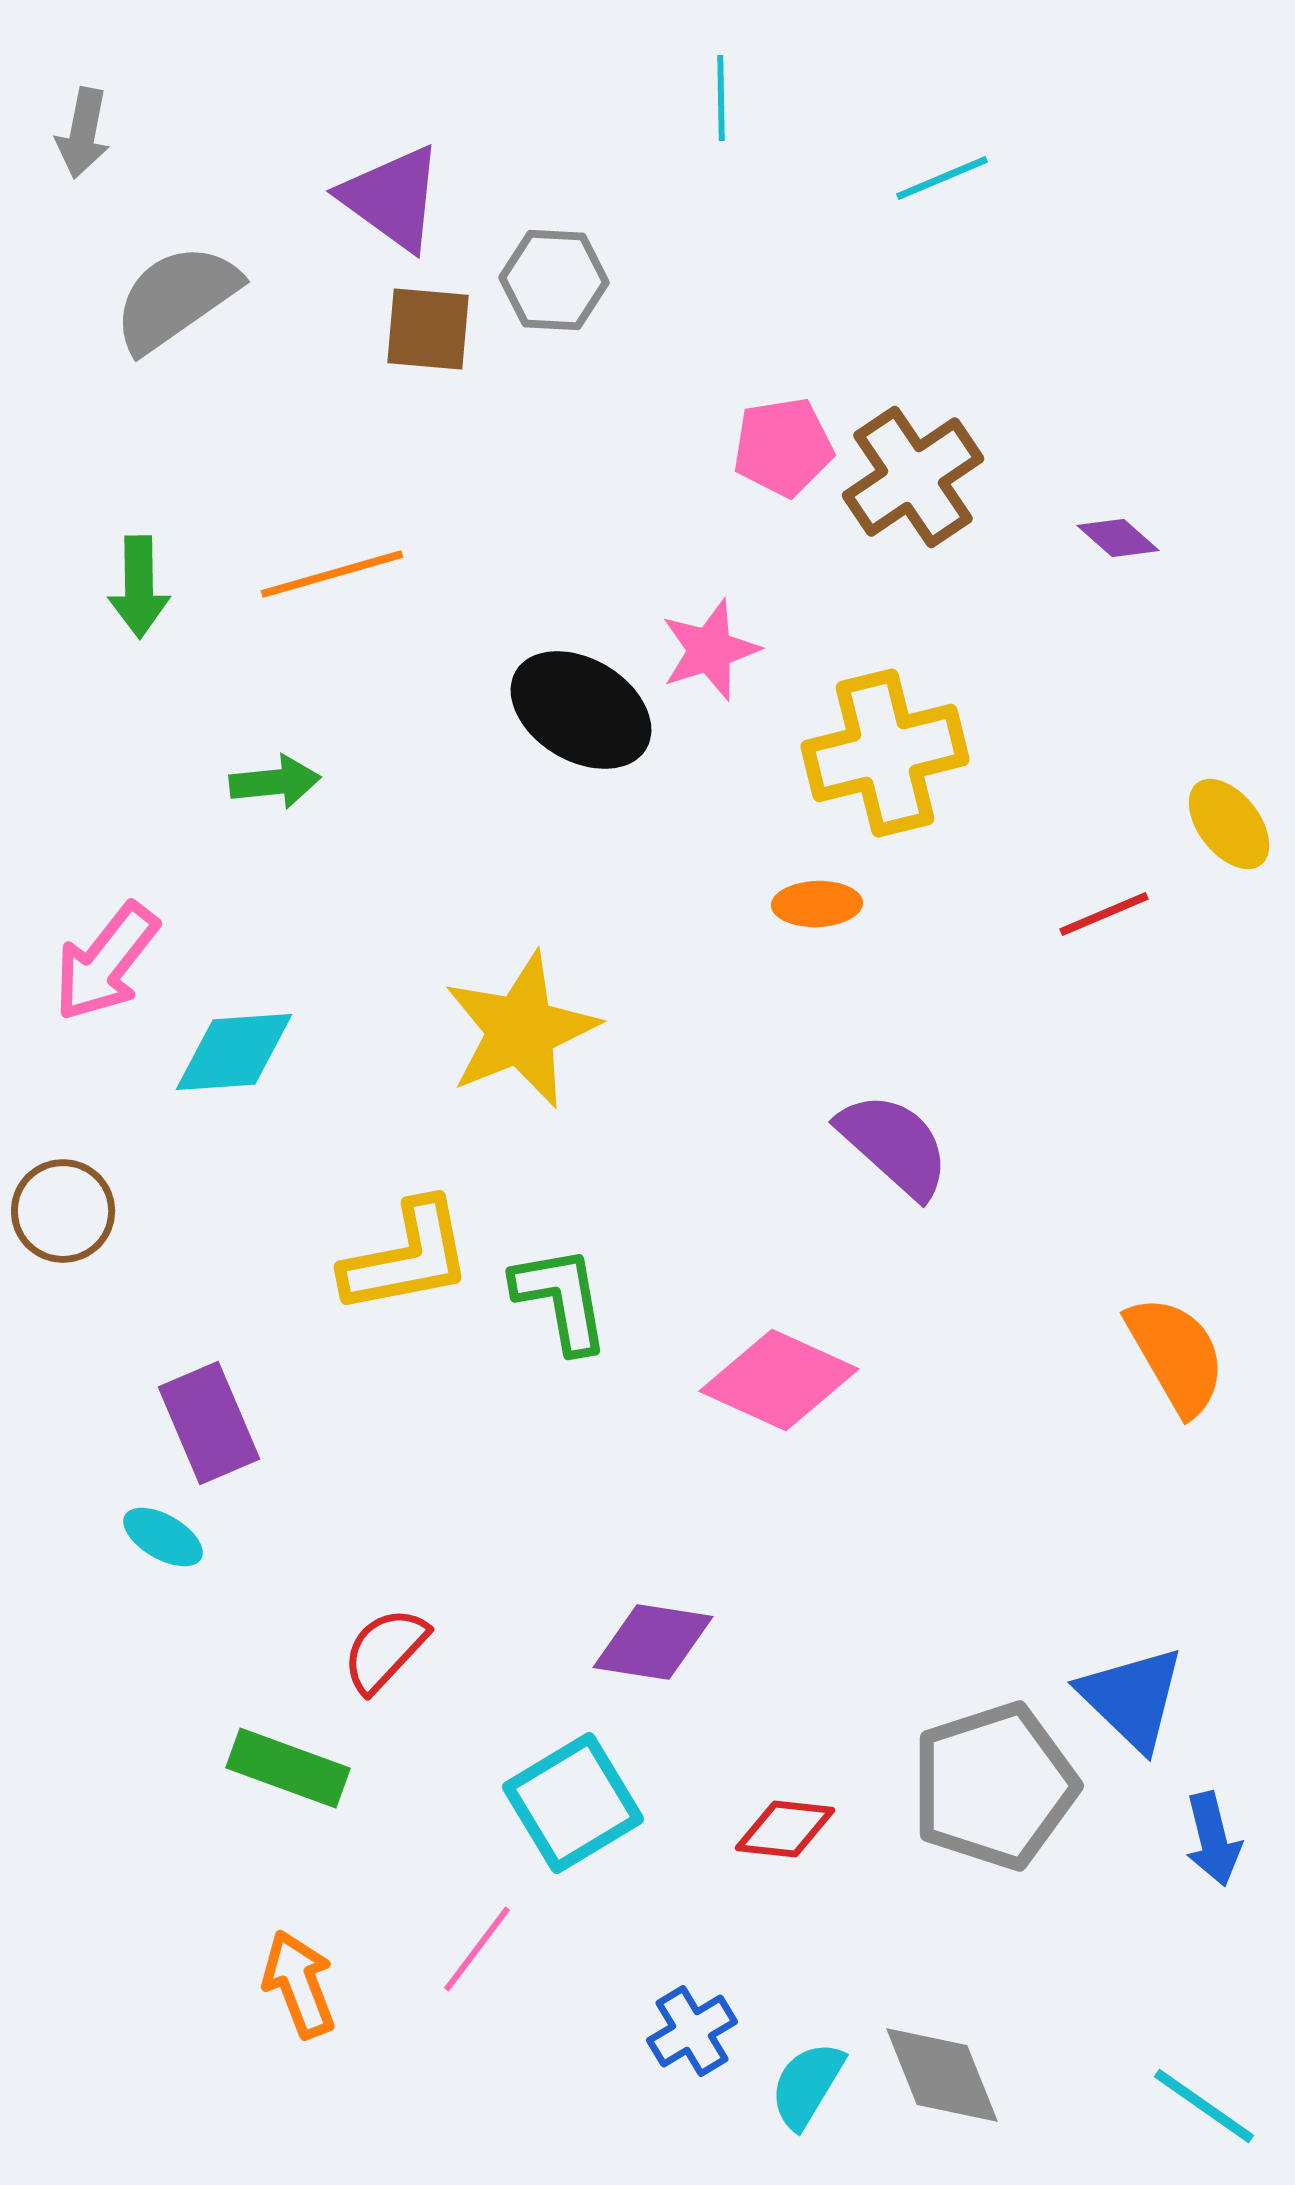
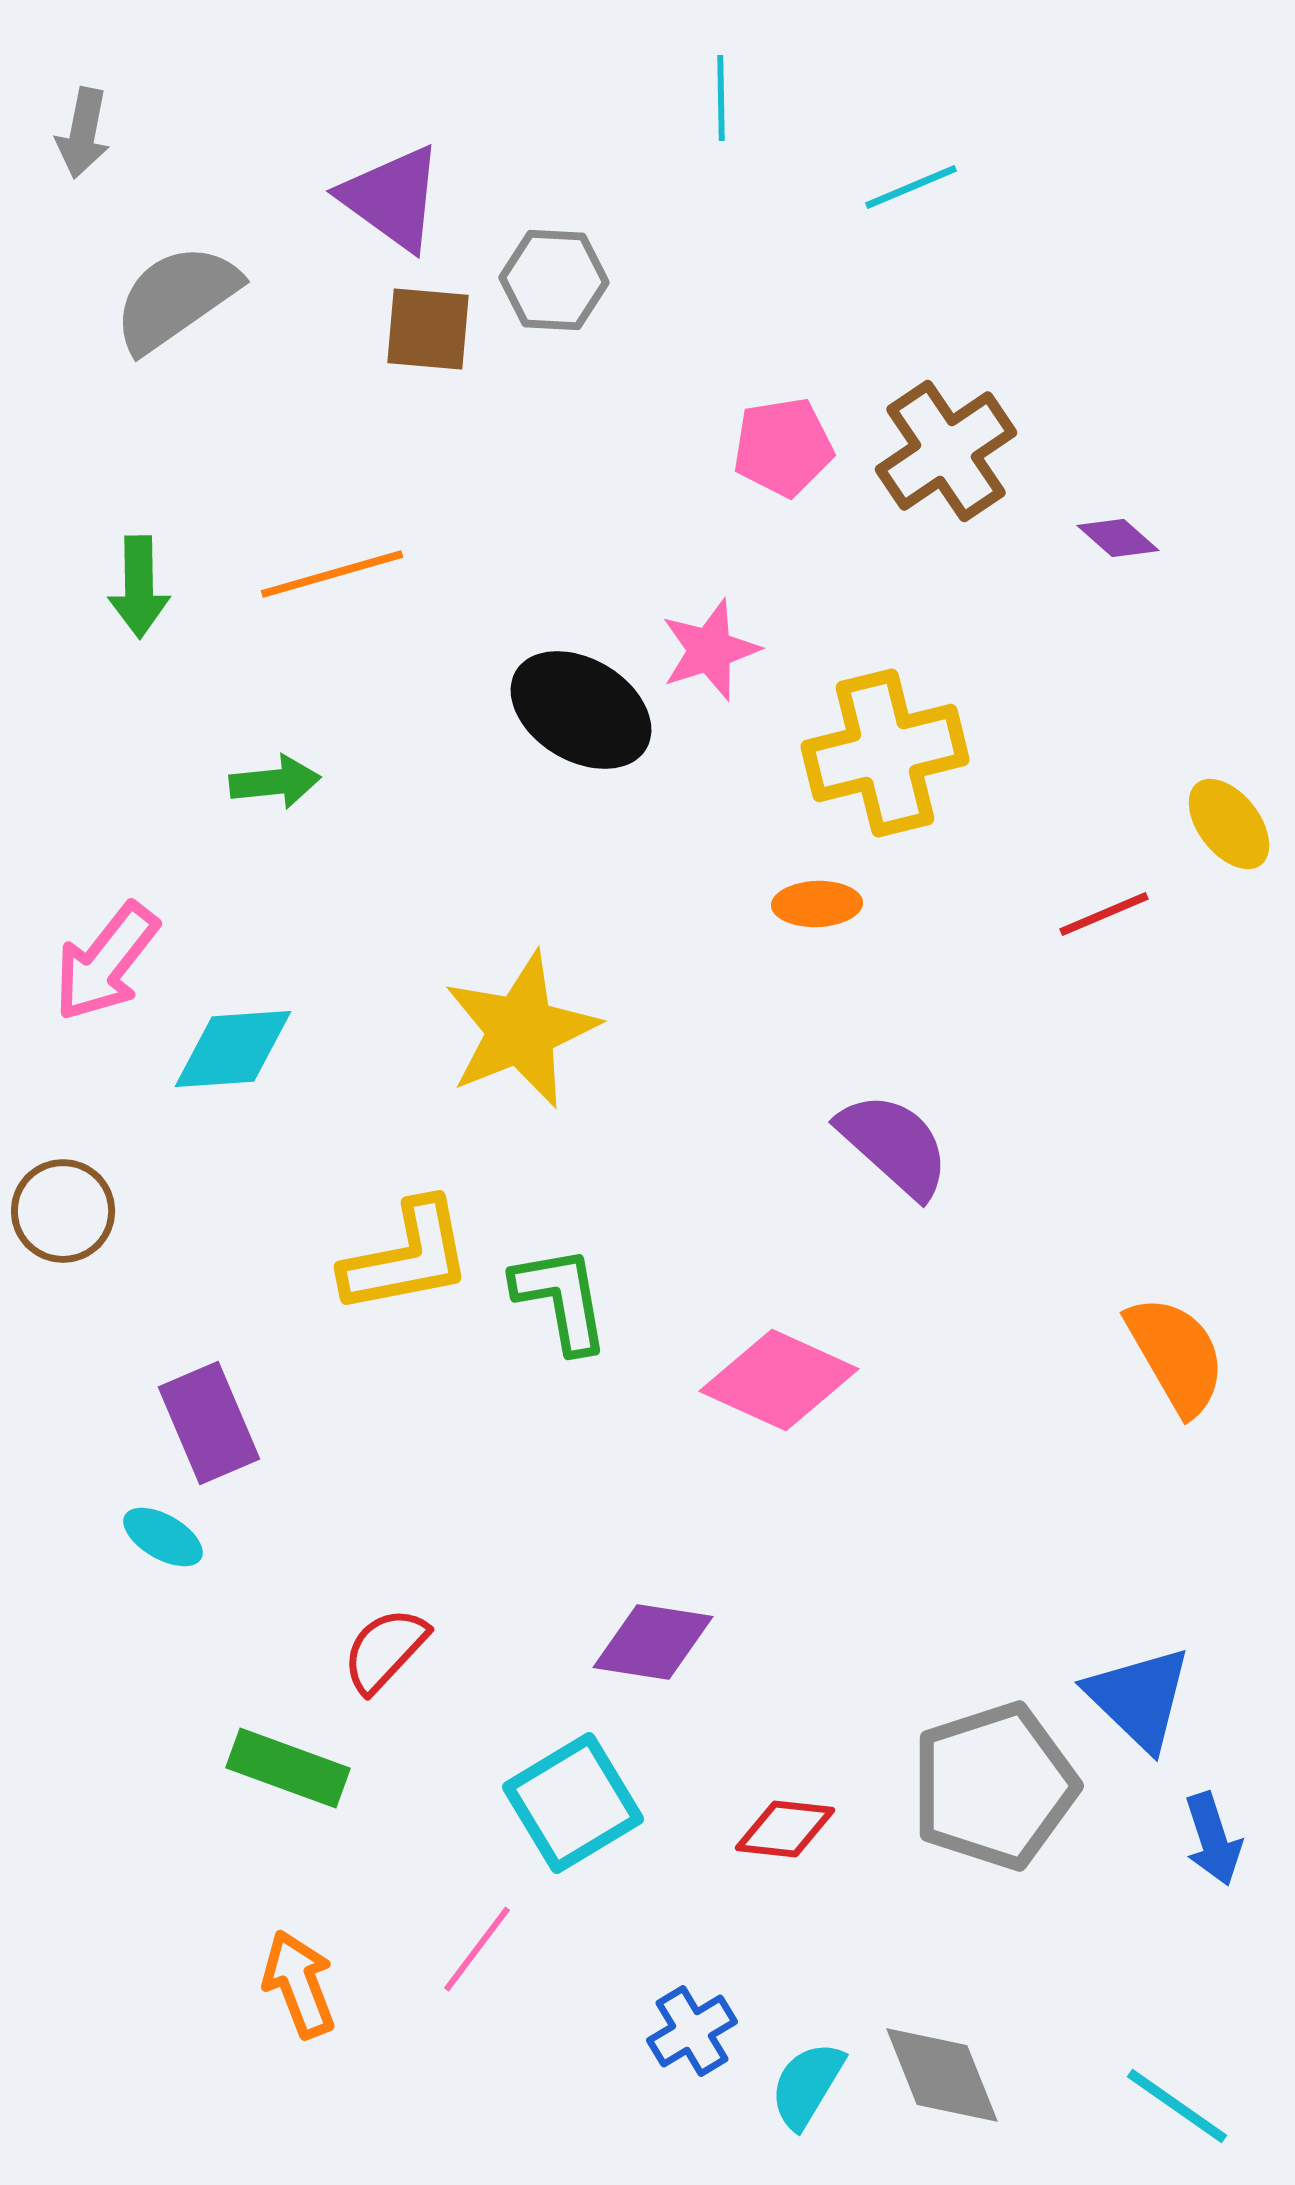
cyan line at (942, 178): moved 31 px left, 9 px down
brown cross at (913, 477): moved 33 px right, 26 px up
cyan diamond at (234, 1052): moved 1 px left, 3 px up
blue triangle at (1132, 1698): moved 7 px right
blue arrow at (1213, 1839): rotated 4 degrees counterclockwise
cyan line at (1204, 2106): moved 27 px left
